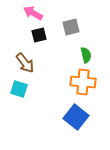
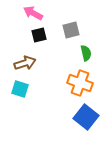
gray square: moved 3 px down
green semicircle: moved 2 px up
brown arrow: rotated 70 degrees counterclockwise
orange cross: moved 3 px left, 1 px down; rotated 15 degrees clockwise
cyan square: moved 1 px right
blue square: moved 10 px right
